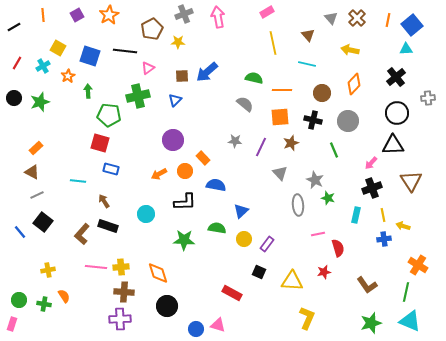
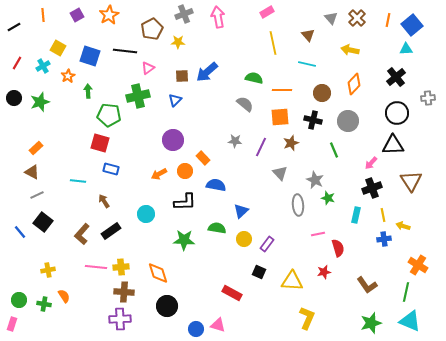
black rectangle at (108, 226): moved 3 px right, 5 px down; rotated 54 degrees counterclockwise
